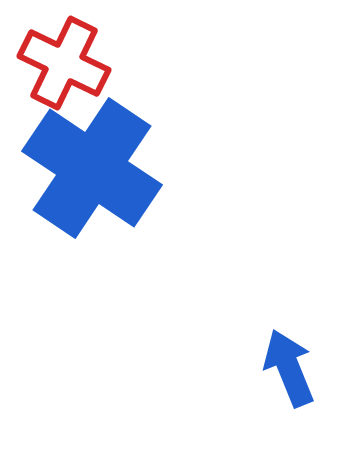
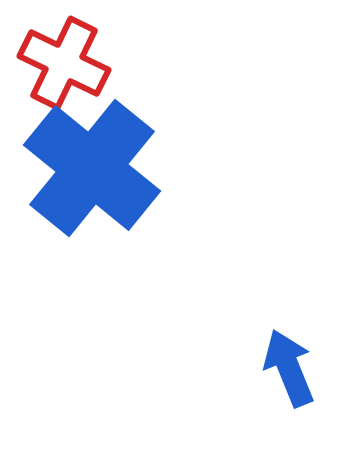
blue cross: rotated 5 degrees clockwise
